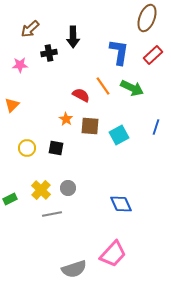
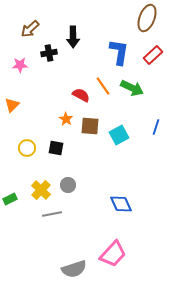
gray circle: moved 3 px up
